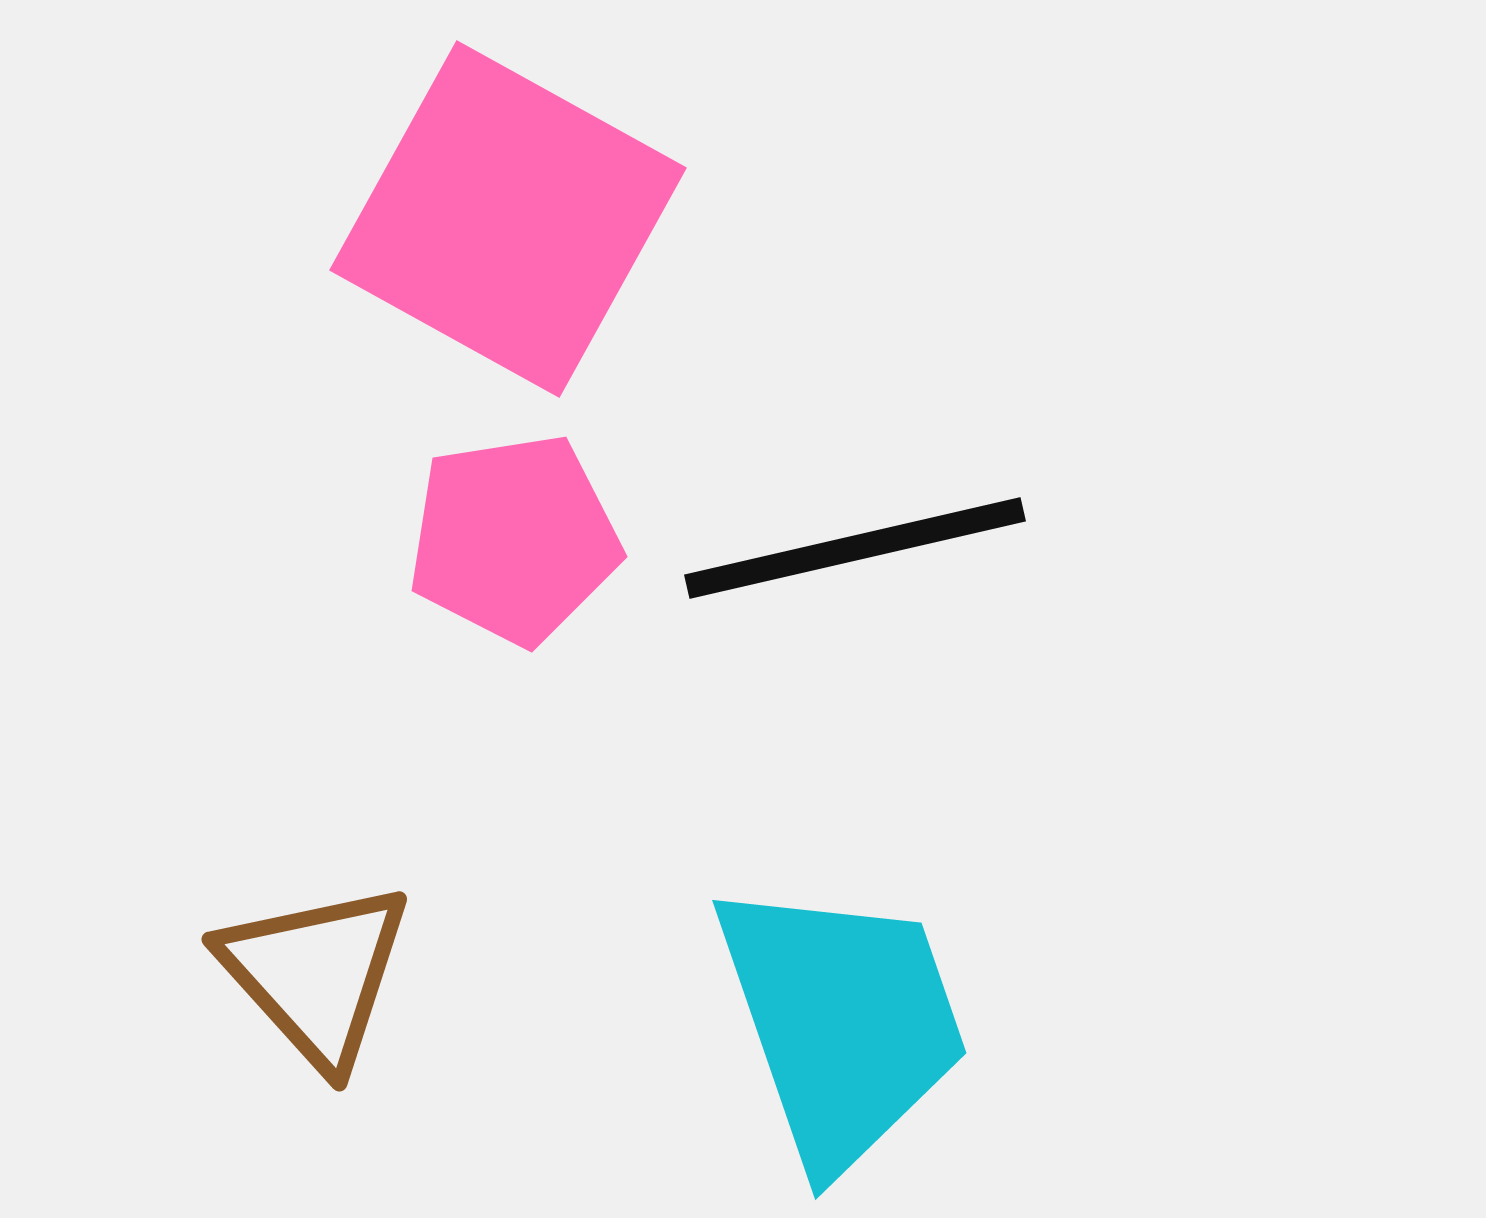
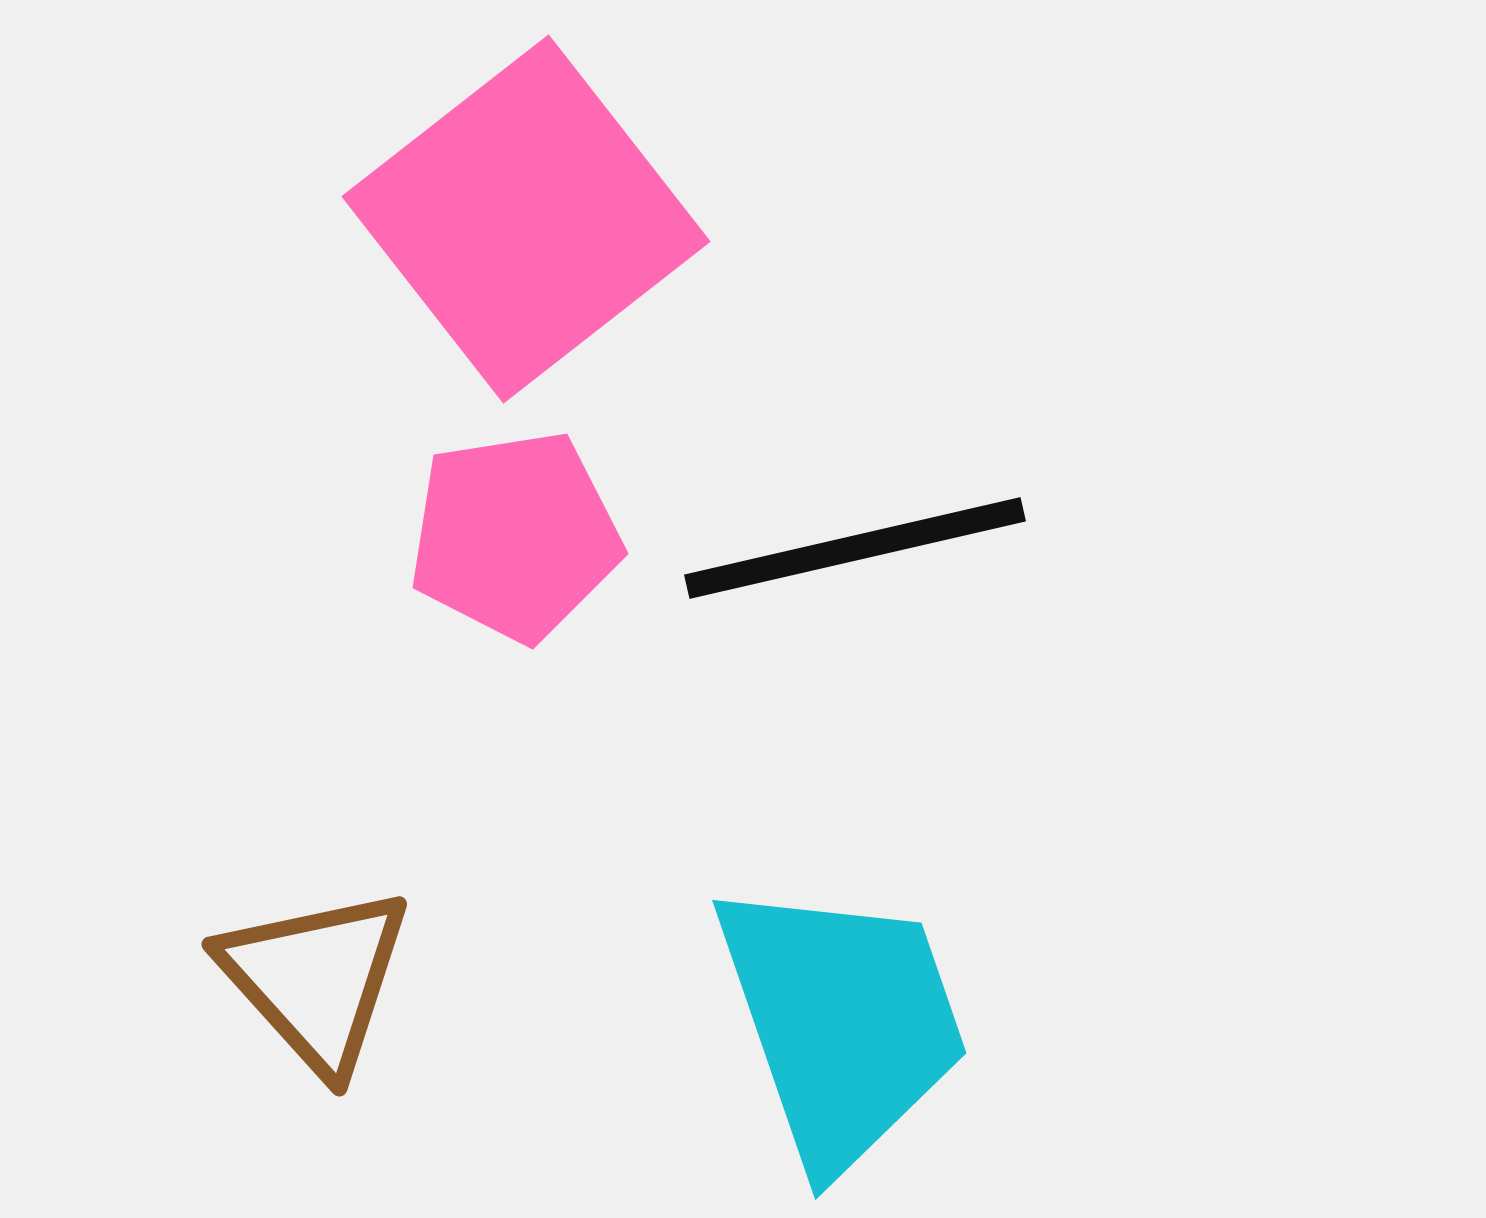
pink square: moved 18 px right; rotated 23 degrees clockwise
pink pentagon: moved 1 px right, 3 px up
brown triangle: moved 5 px down
